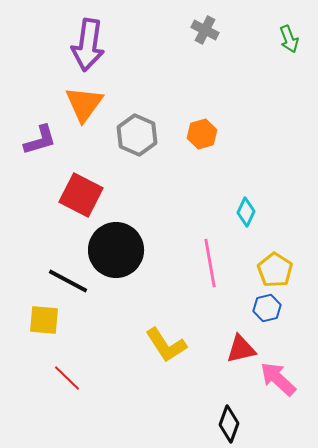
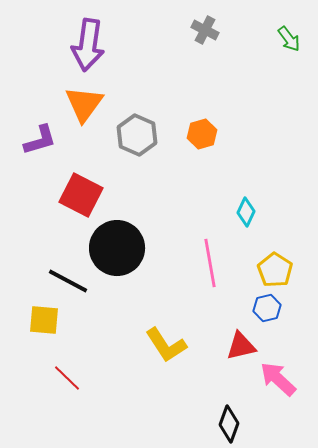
green arrow: rotated 16 degrees counterclockwise
black circle: moved 1 px right, 2 px up
red triangle: moved 3 px up
